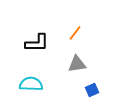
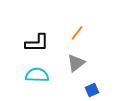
orange line: moved 2 px right
gray triangle: moved 1 px left, 1 px up; rotated 30 degrees counterclockwise
cyan semicircle: moved 6 px right, 9 px up
